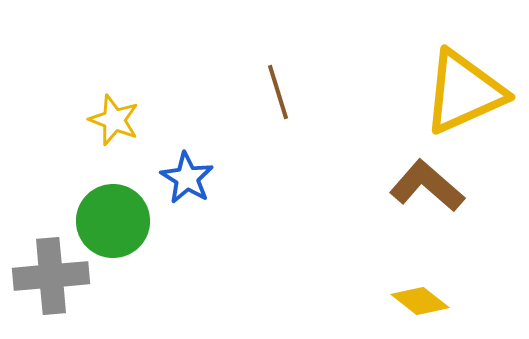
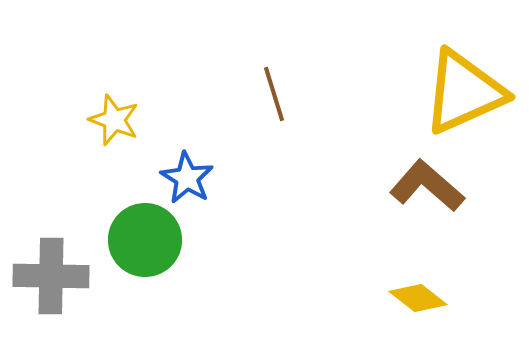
brown line: moved 4 px left, 2 px down
green circle: moved 32 px right, 19 px down
gray cross: rotated 6 degrees clockwise
yellow diamond: moved 2 px left, 3 px up
